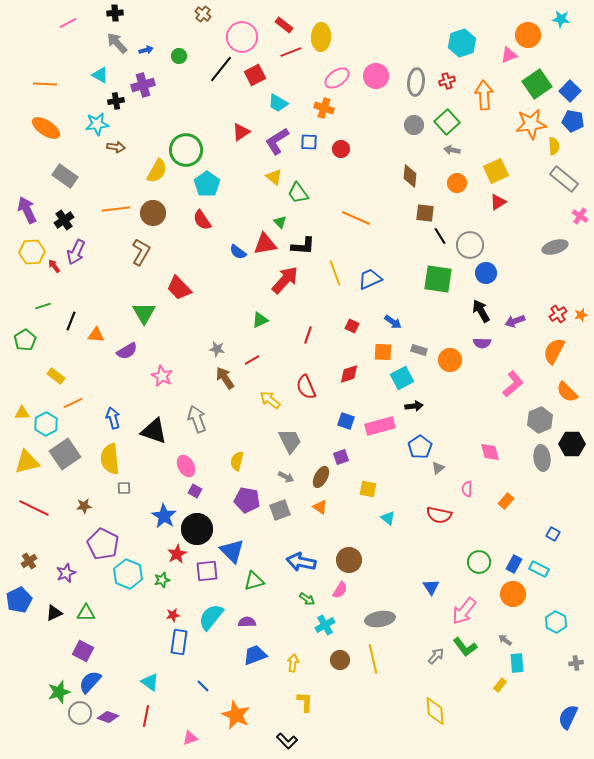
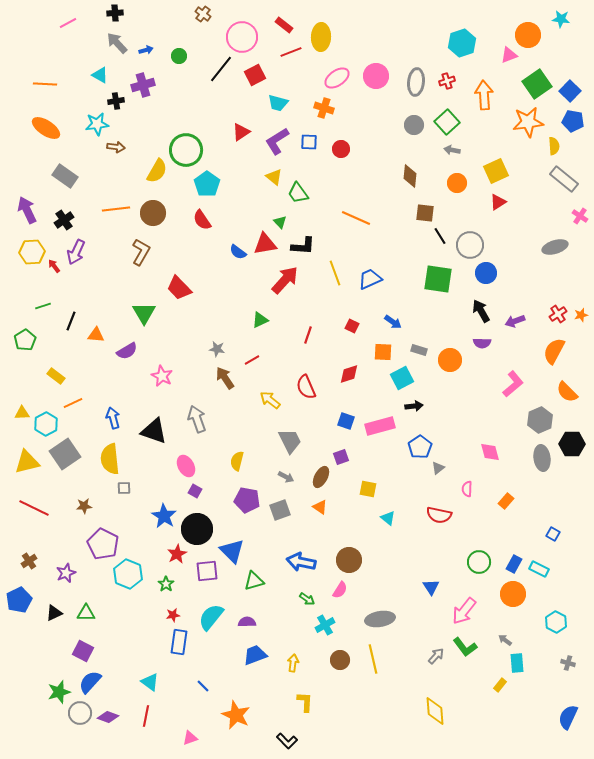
cyan trapezoid at (278, 103): rotated 15 degrees counterclockwise
orange star at (531, 124): moved 3 px left, 2 px up
green star at (162, 580): moved 4 px right, 4 px down; rotated 21 degrees counterclockwise
gray cross at (576, 663): moved 8 px left; rotated 24 degrees clockwise
